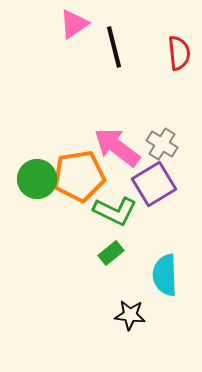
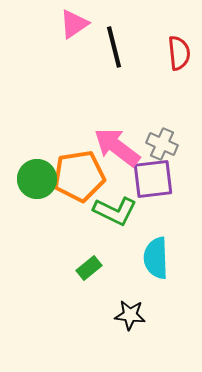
gray cross: rotated 8 degrees counterclockwise
purple square: moved 1 px left, 5 px up; rotated 24 degrees clockwise
green rectangle: moved 22 px left, 15 px down
cyan semicircle: moved 9 px left, 17 px up
